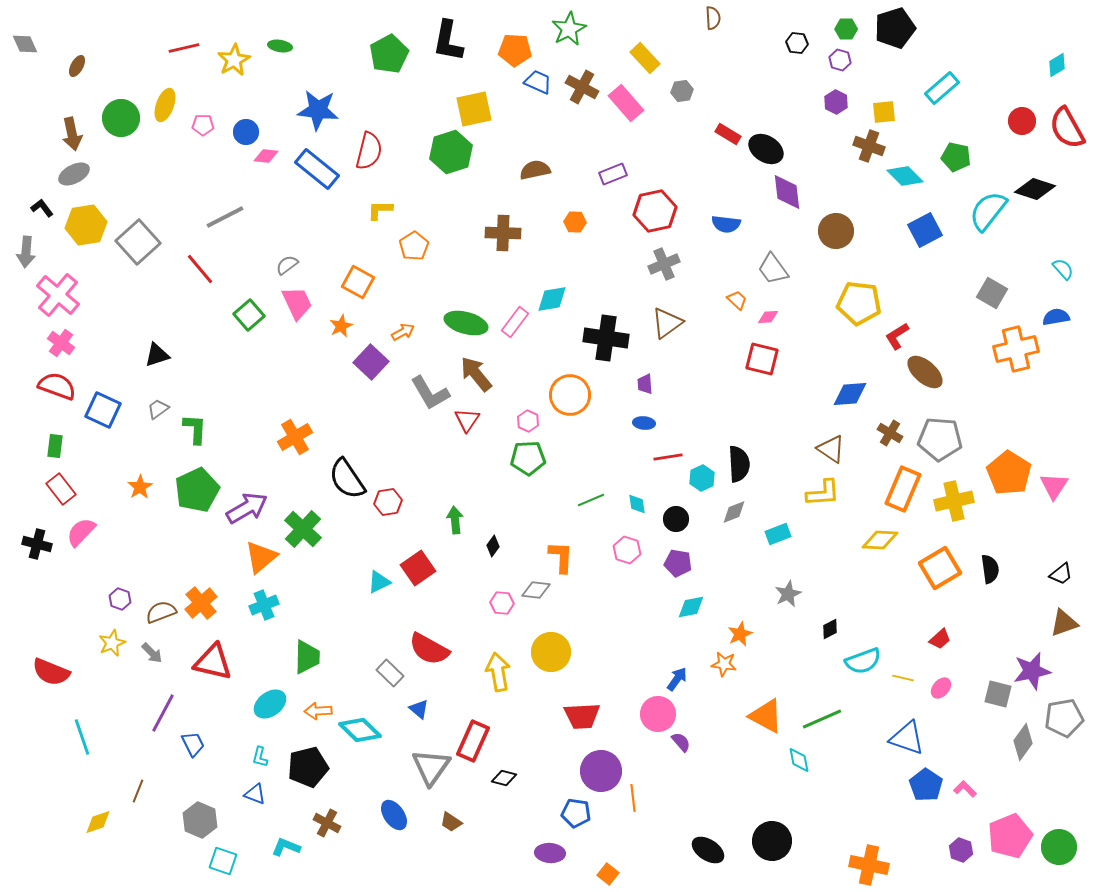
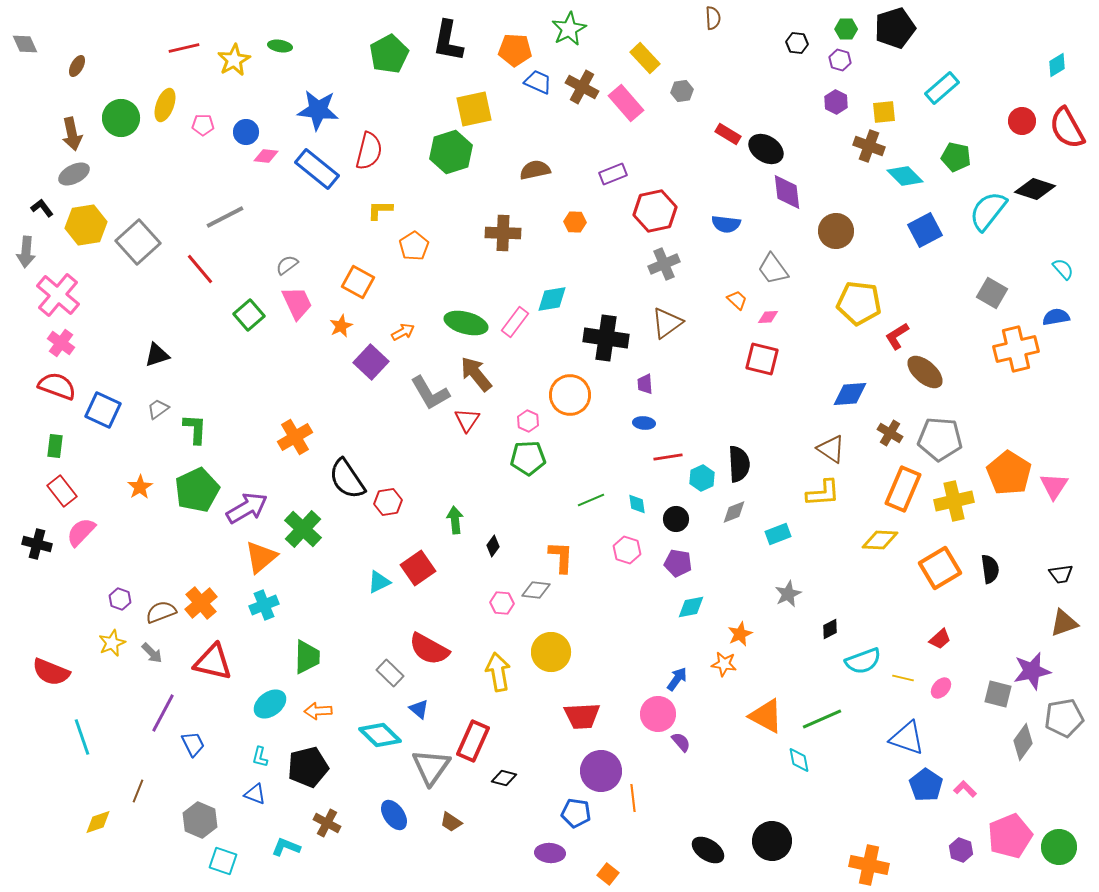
red rectangle at (61, 489): moved 1 px right, 2 px down
black trapezoid at (1061, 574): rotated 30 degrees clockwise
cyan diamond at (360, 730): moved 20 px right, 5 px down
